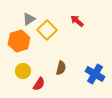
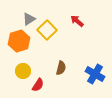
red semicircle: moved 1 px left, 1 px down
